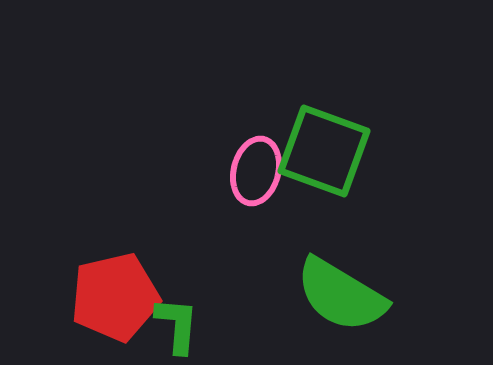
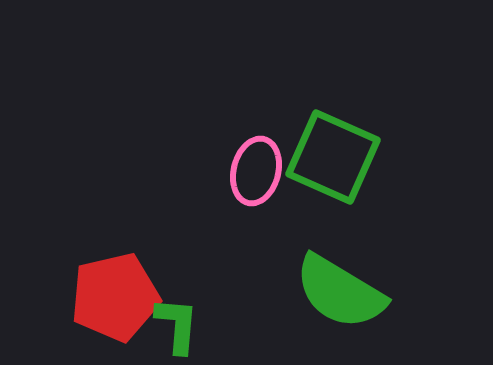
green square: moved 9 px right, 6 px down; rotated 4 degrees clockwise
green semicircle: moved 1 px left, 3 px up
